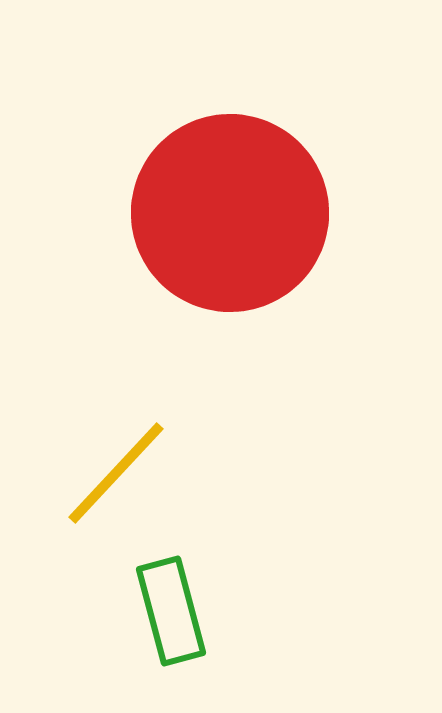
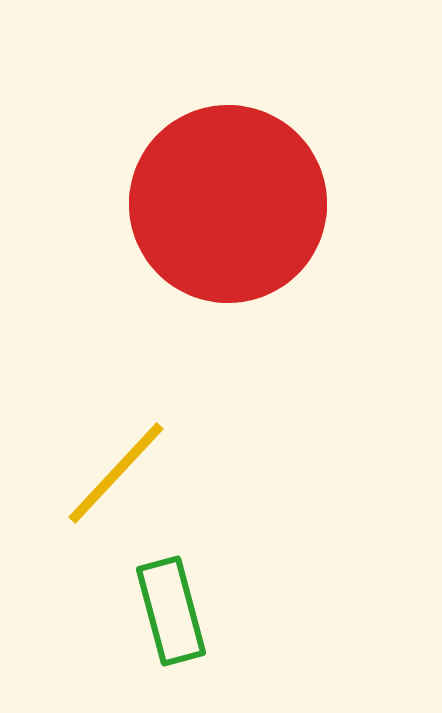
red circle: moved 2 px left, 9 px up
